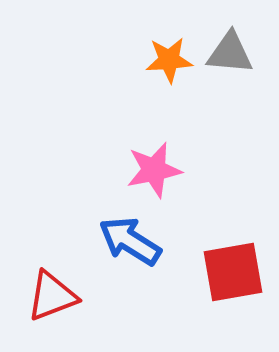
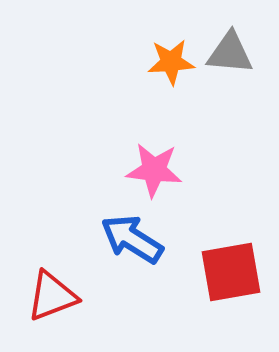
orange star: moved 2 px right, 2 px down
pink star: rotated 18 degrees clockwise
blue arrow: moved 2 px right, 2 px up
red square: moved 2 px left
